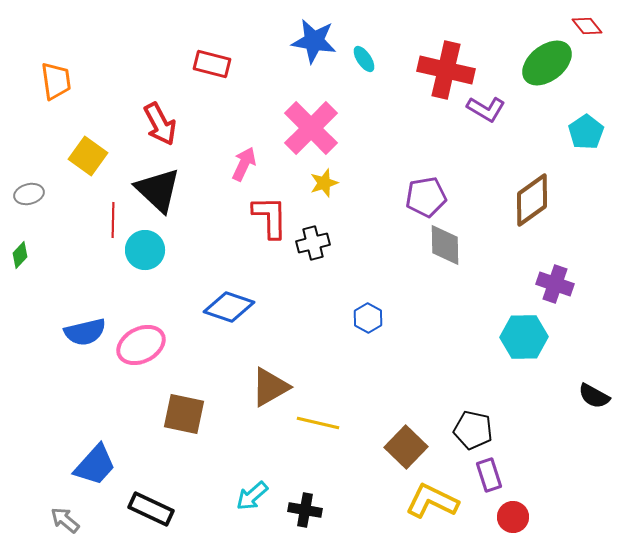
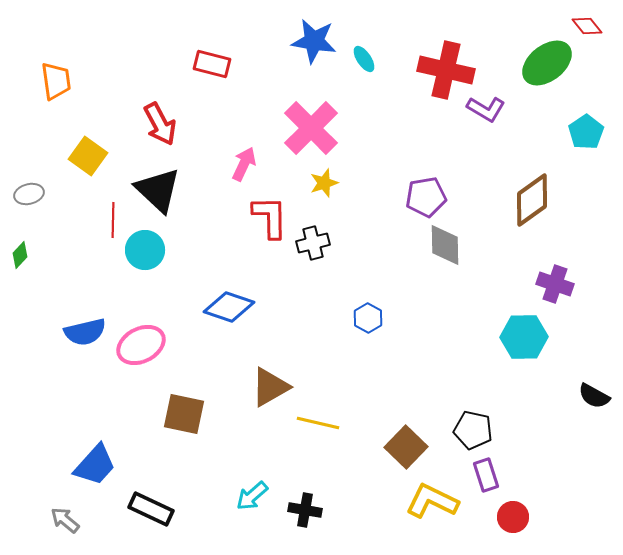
purple rectangle at (489, 475): moved 3 px left
